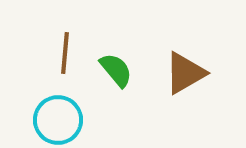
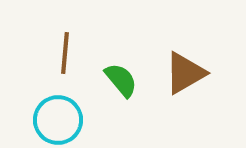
green semicircle: moved 5 px right, 10 px down
